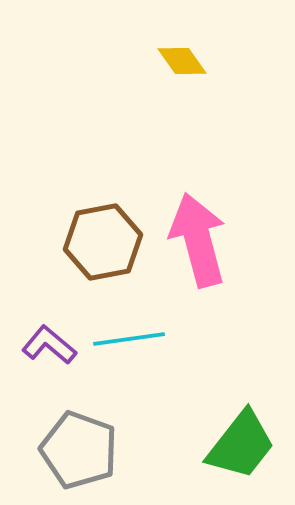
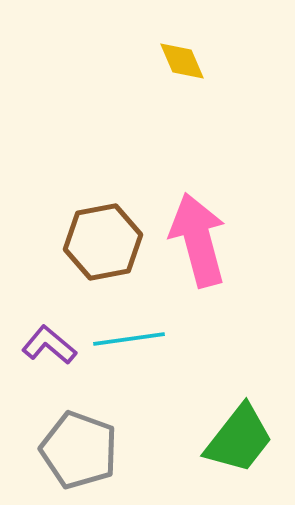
yellow diamond: rotated 12 degrees clockwise
green trapezoid: moved 2 px left, 6 px up
